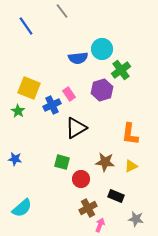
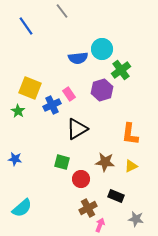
yellow square: moved 1 px right
black triangle: moved 1 px right, 1 px down
